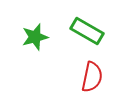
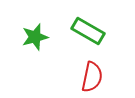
green rectangle: moved 1 px right
